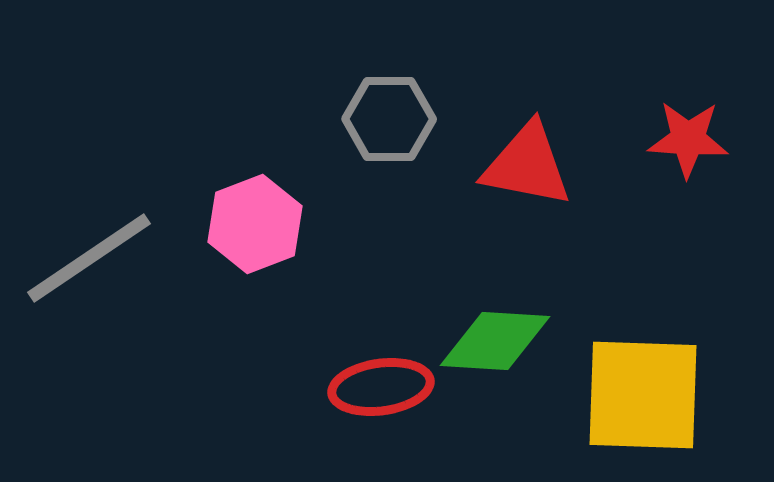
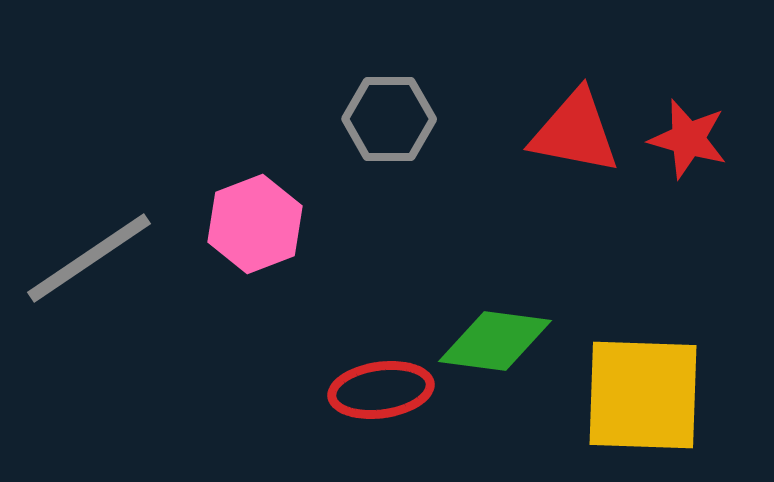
red star: rotated 12 degrees clockwise
red triangle: moved 48 px right, 33 px up
green diamond: rotated 4 degrees clockwise
red ellipse: moved 3 px down
